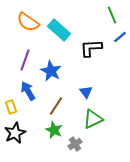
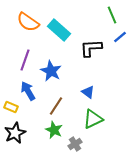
blue triangle: moved 2 px right; rotated 16 degrees counterclockwise
yellow rectangle: rotated 48 degrees counterclockwise
